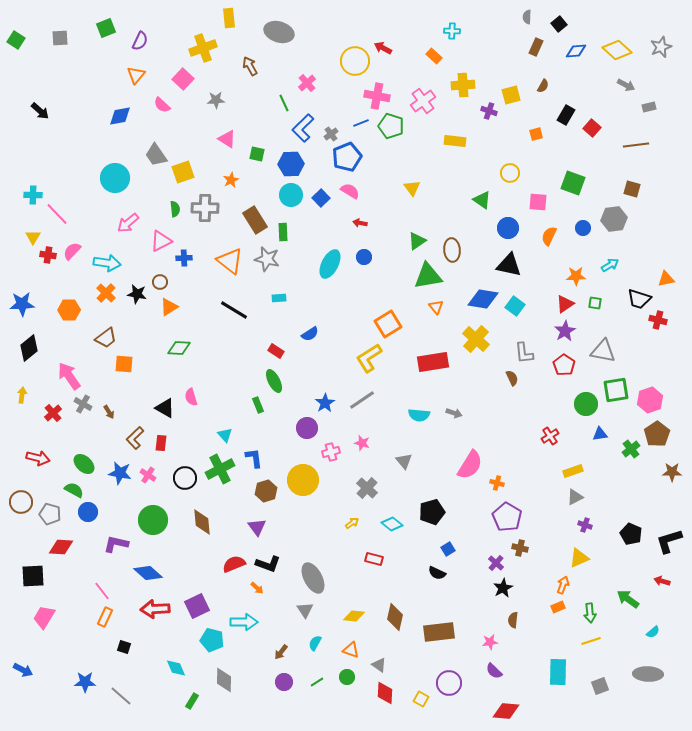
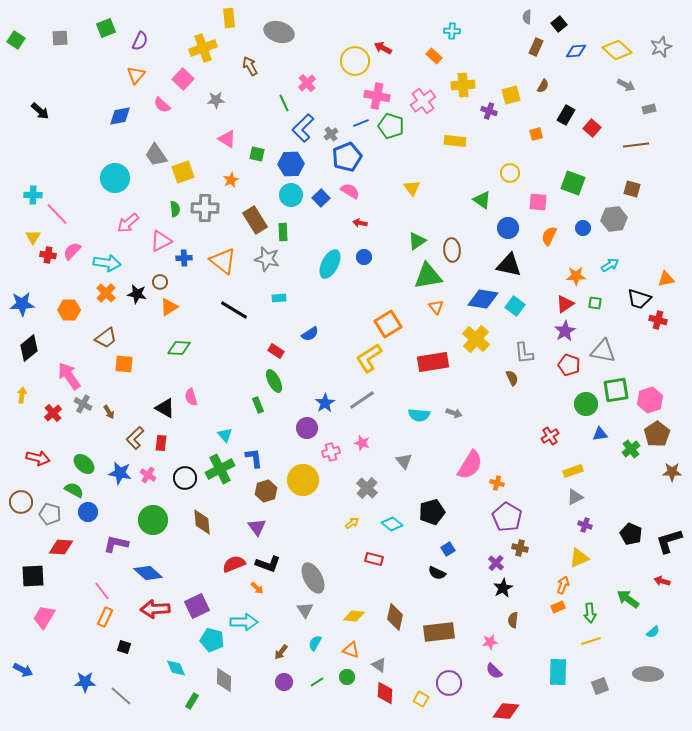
gray rectangle at (649, 107): moved 2 px down
orange triangle at (230, 261): moved 7 px left
red pentagon at (564, 365): moved 5 px right; rotated 15 degrees counterclockwise
